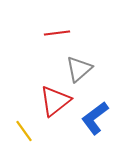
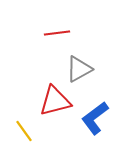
gray triangle: rotated 12 degrees clockwise
red triangle: rotated 24 degrees clockwise
